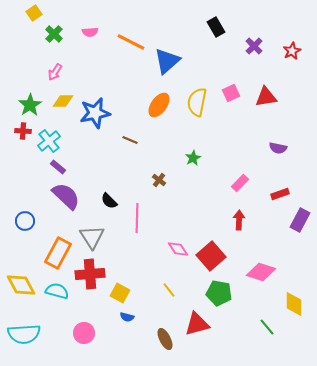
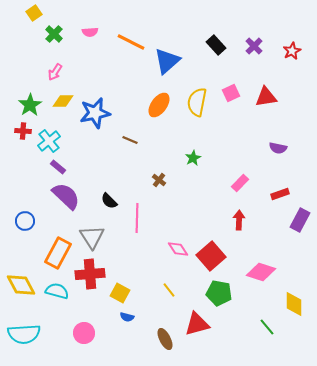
black rectangle at (216, 27): moved 18 px down; rotated 12 degrees counterclockwise
